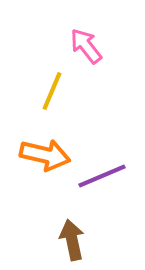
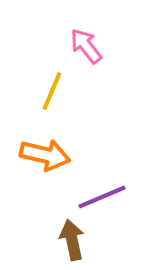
purple line: moved 21 px down
